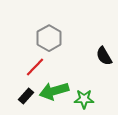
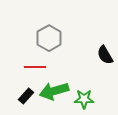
black semicircle: moved 1 px right, 1 px up
red line: rotated 45 degrees clockwise
